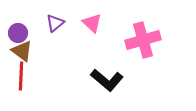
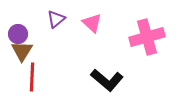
purple triangle: moved 1 px right, 4 px up
purple circle: moved 1 px down
pink cross: moved 4 px right, 3 px up
brown triangle: rotated 25 degrees clockwise
red line: moved 11 px right, 1 px down
